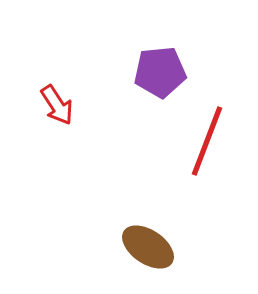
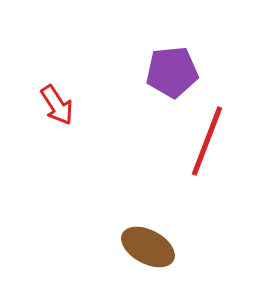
purple pentagon: moved 12 px right
brown ellipse: rotated 6 degrees counterclockwise
